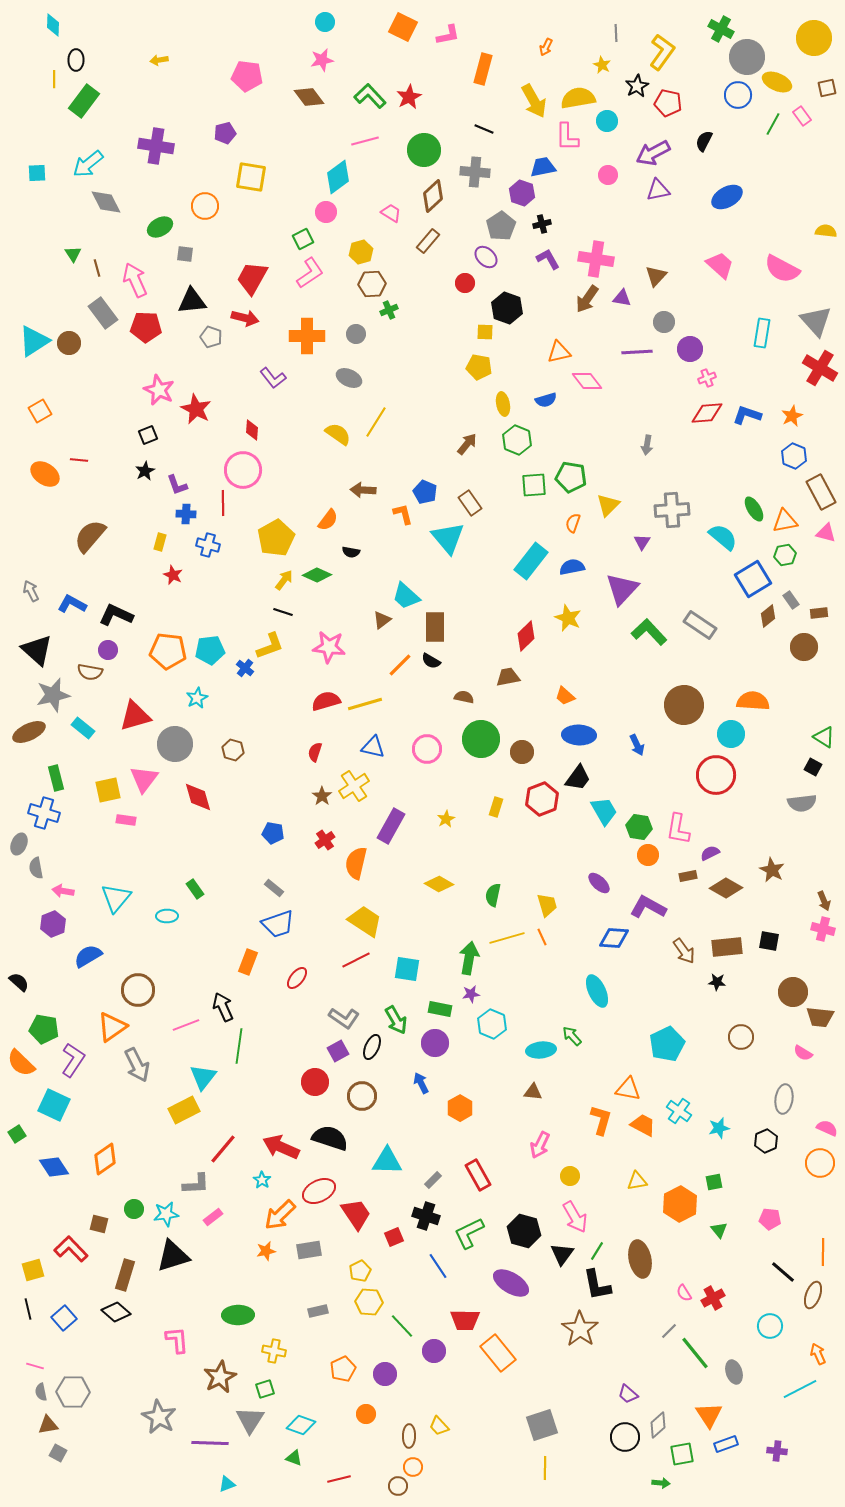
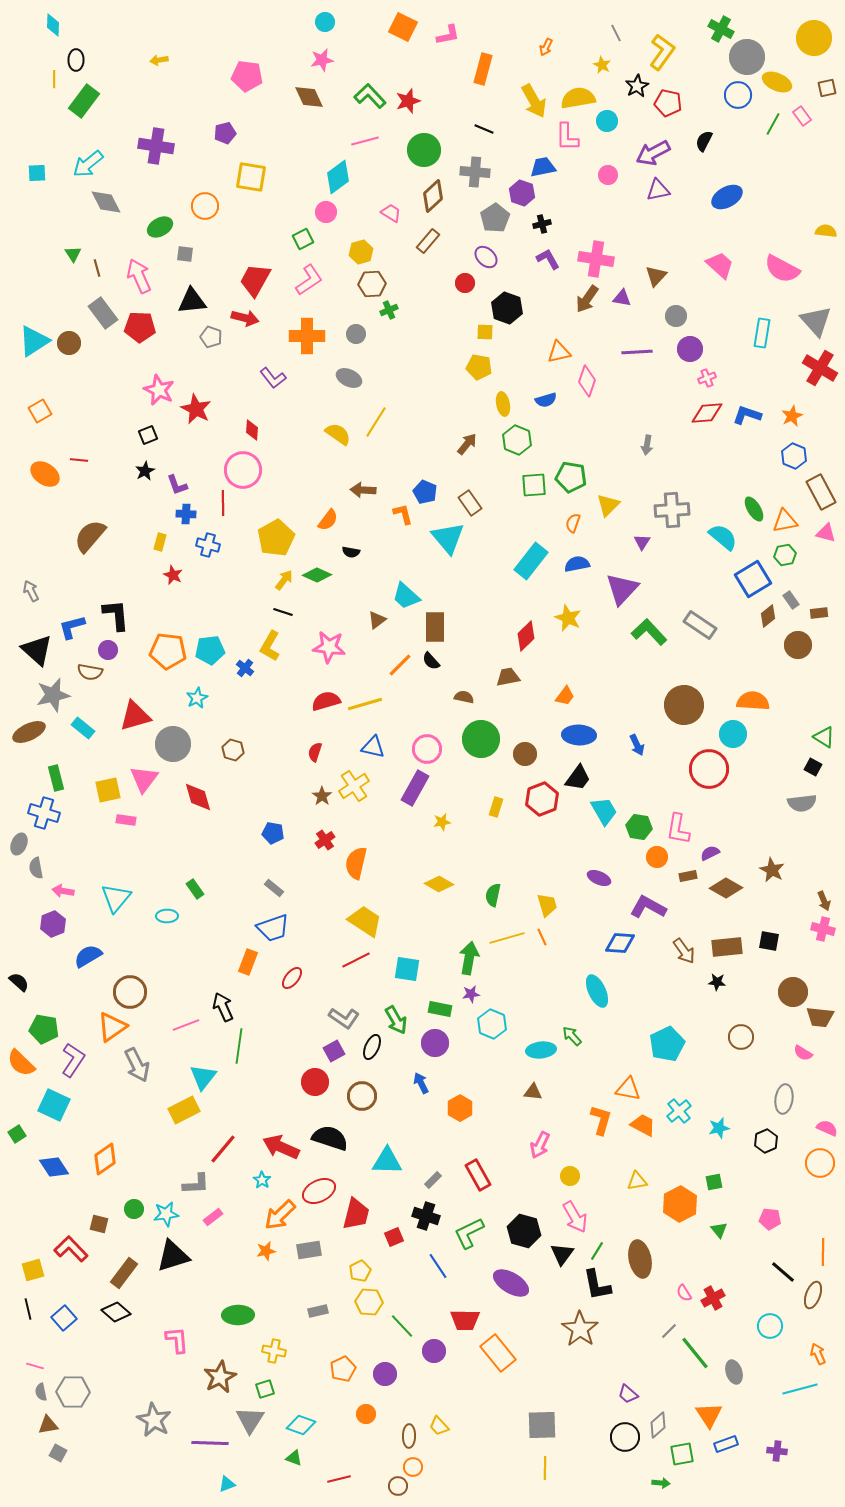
gray line at (616, 33): rotated 24 degrees counterclockwise
brown diamond at (309, 97): rotated 12 degrees clockwise
red star at (409, 97): moved 1 px left, 4 px down; rotated 10 degrees clockwise
gray pentagon at (501, 226): moved 6 px left, 8 px up
pink L-shape at (310, 273): moved 1 px left, 7 px down
red trapezoid at (252, 278): moved 3 px right, 2 px down
pink arrow at (135, 280): moved 4 px right, 4 px up
gray circle at (664, 322): moved 12 px right, 6 px up
red pentagon at (146, 327): moved 6 px left
pink diamond at (587, 381): rotated 56 degrees clockwise
blue semicircle at (572, 567): moved 5 px right, 3 px up
blue L-shape at (72, 604): moved 23 px down; rotated 44 degrees counterclockwise
black L-shape at (116, 615): rotated 60 degrees clockwise
brown triangle at (382, 620): moved 5 px left
yellow L-shape at (270, 646): rotated 140 degrees clockwise
brown circle at (804, 647): moved 6 px left, 2 px up
black semicircle at (431, 661): rotated 18 degrees clockwise
orange trapezoid at (565, 696): rotated 95 degrees counterclockwise
cyan circle at (731, 734): moved 2 px right
gray circle at (175, 744): moved 2 px left
brown circle at (522, 752): moved 3 px right, 2 px down
red circle at (716, 775): moved 7 px left, 6 px up
yellow star at (446, 819): moved 4 px left, 3 px down; rotated 18 degrees clockwise
purple rectangle at (391, 826): moved 24 px right, 38 px up
orange circle at (648, 855): moved 9 px right, 2 px down
purple ellipse at (599, 883): moved 5 px up; rotated 20 degrees counterclockwise
blue trapezoid at (278, 924): moved 5 px left, 4 px down
blue diamond at (614, 938): moved 6 px right, 5 px down
red ellipse at (297, 978): moved 5 px left
brown circle at (138, 990): moved 8 px left, 2 px down
purple square at (338, 1051): moved 4 px left
cyan cross at (679, 1111): rotated 15 degrees clockwise
red trapezoid at (356, 1214): rotated 48 degrees clockwise
brown rectangle at (125, 1275): moved 1 px left, 2 px up; rotated 20 degrees clockwise
cyan line at (800, 1389): rotated 12 degrees clockwise
gray star at (159, 1417): moved 5 px left, 3 px down
gray square at (542, 1425): rotated 16 degrees clockwise
